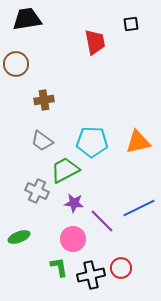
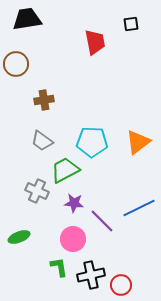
orange triangle: rotated 24 degrees counterclockwise
red circle: moved 17 px down
